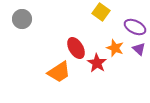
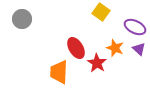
orange trapezoid: rotated 125 degrees clockwise
